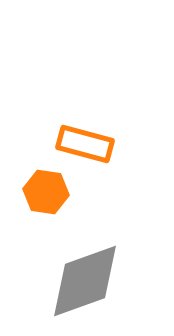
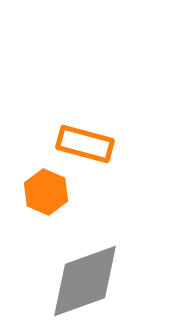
orange hexagon: rotated 15 degrees clockwise
